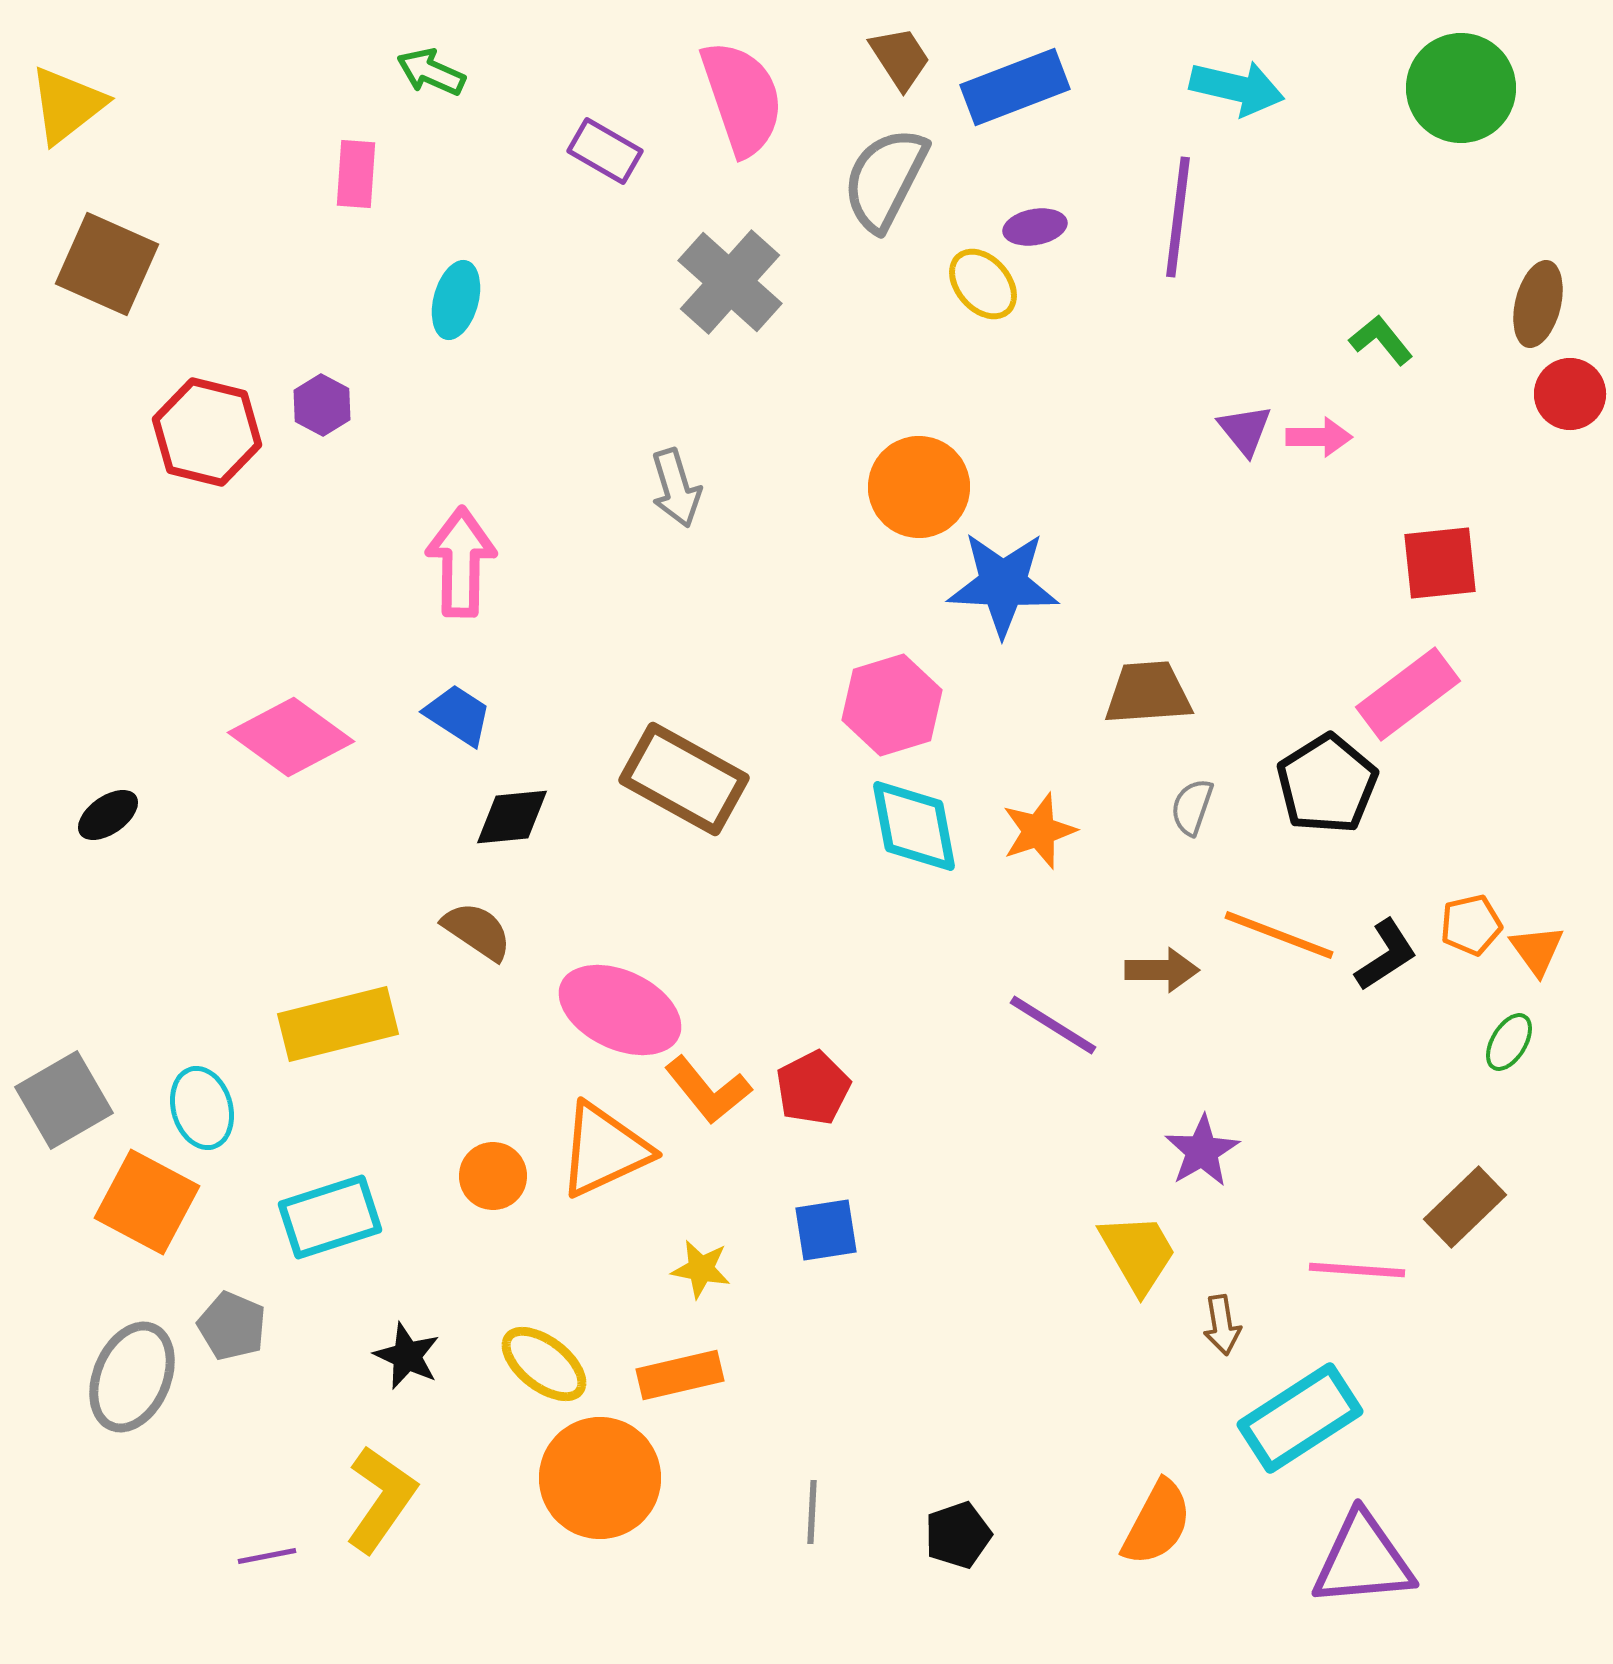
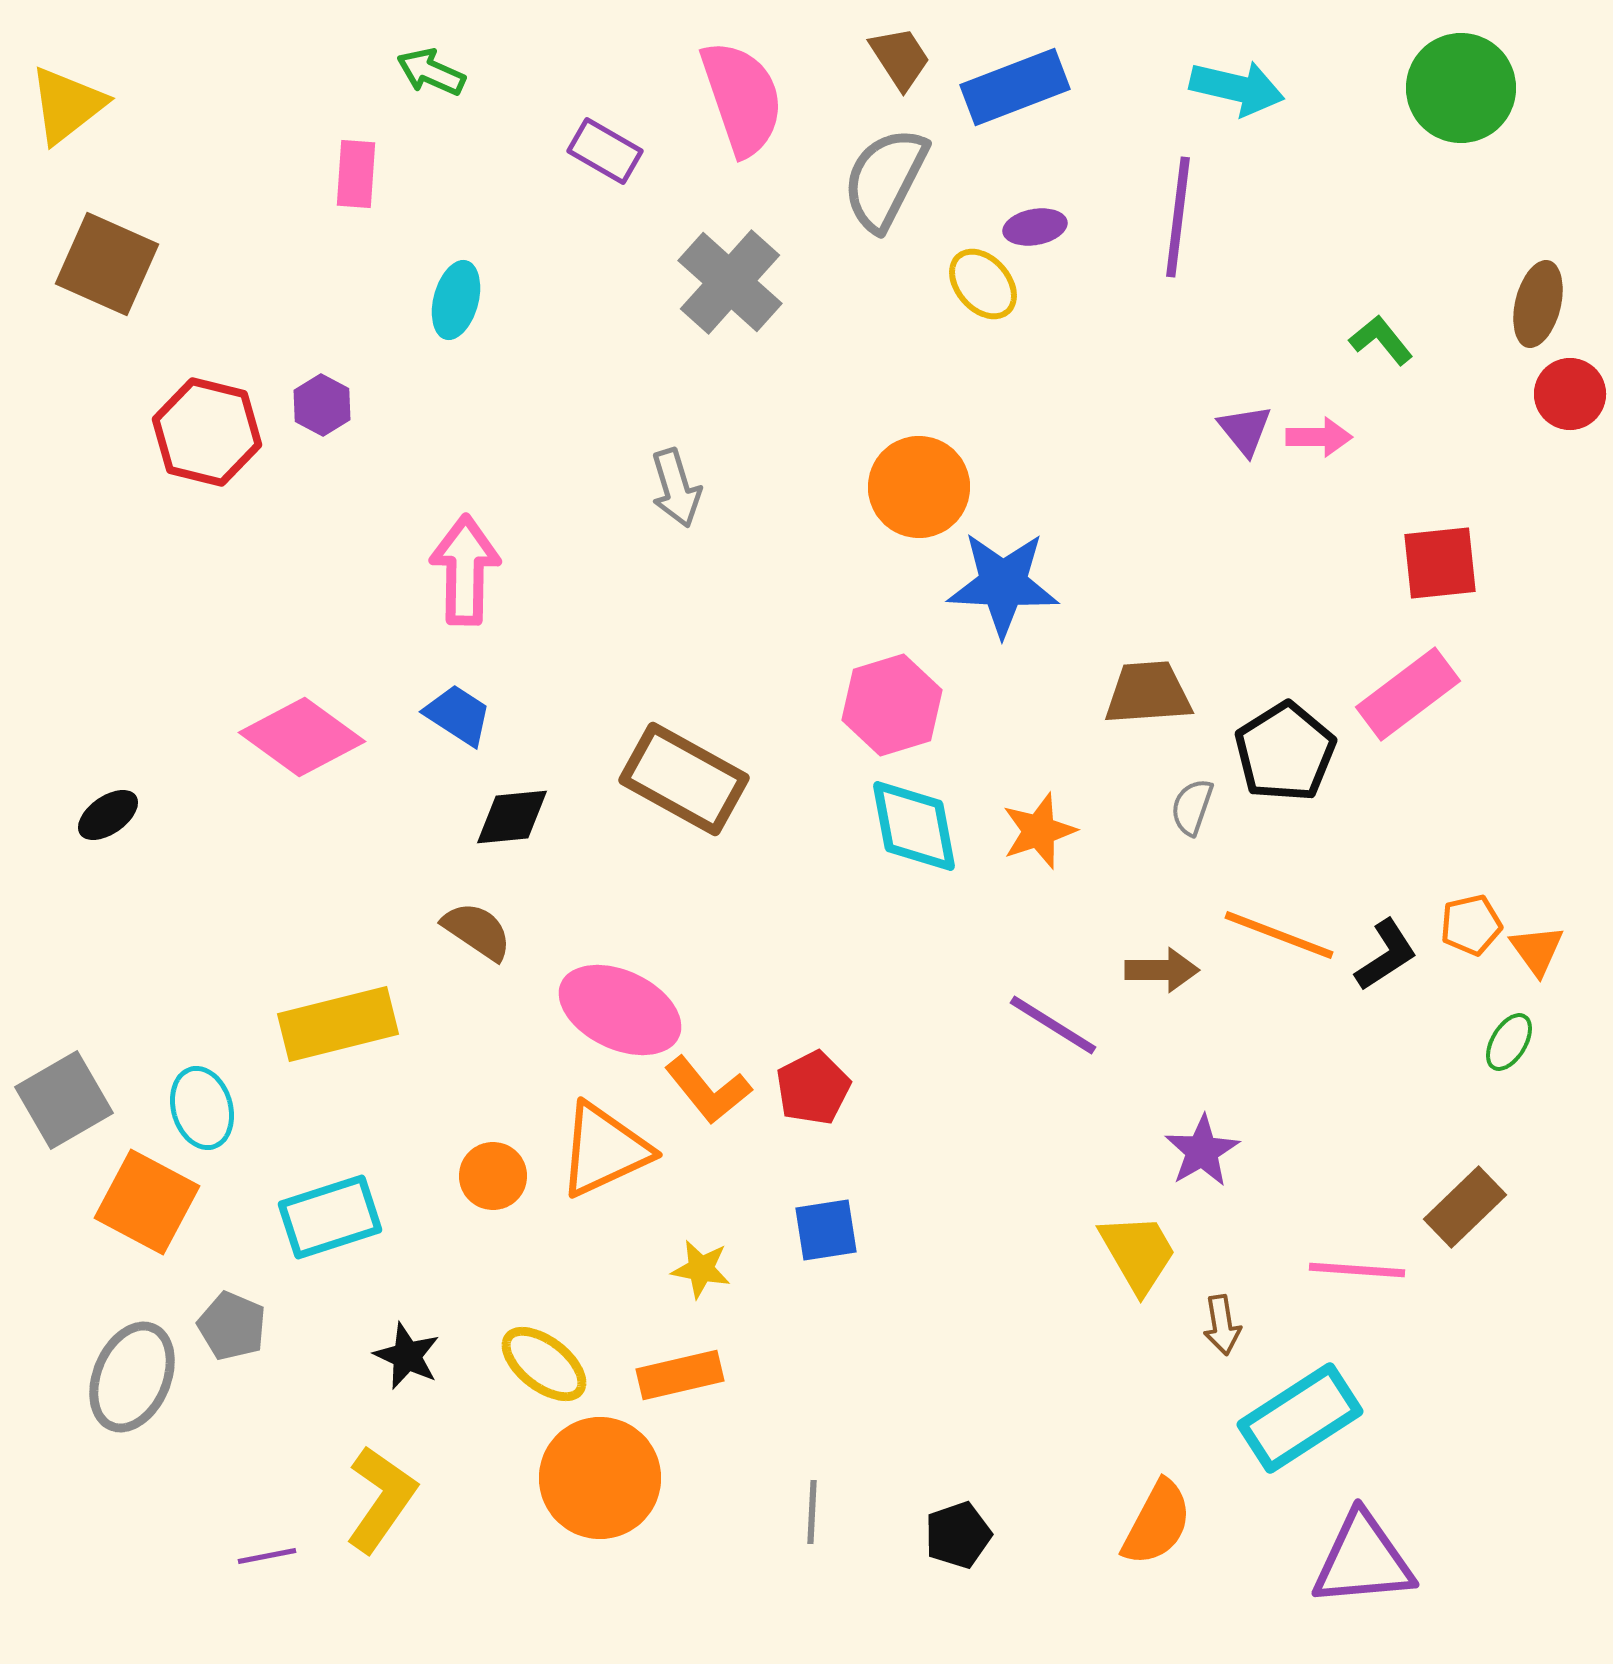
pink arrow at (461, 562): moved 4 px right, 8 px down
pink diamond at (291, 737): moved 11 px right
black pentagon at (1327, 784): moved 42 px left, 32 px up
